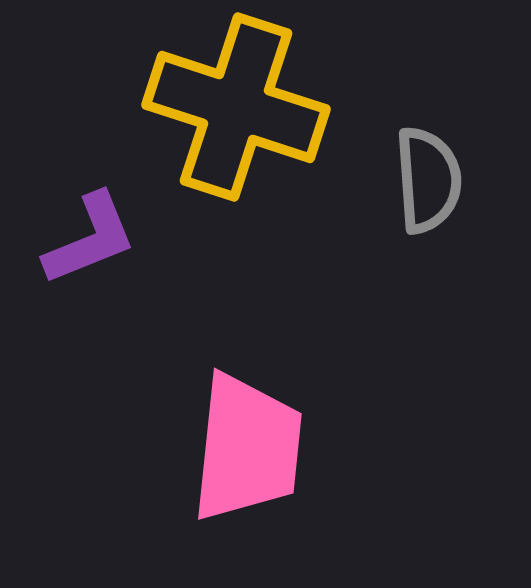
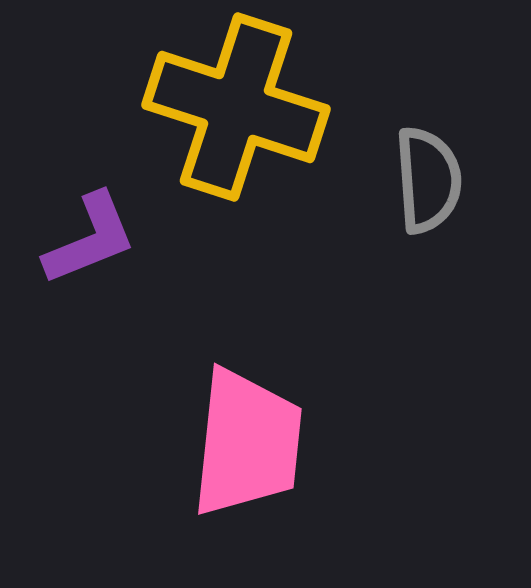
pink trapezoid: moved 5 px up
